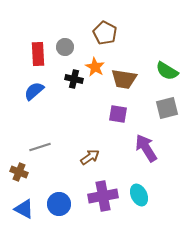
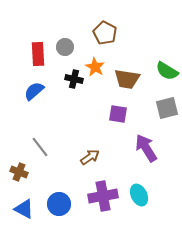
brown trapezoid: moved 3 px right
gray line: rotated 70 degrees clockwise
